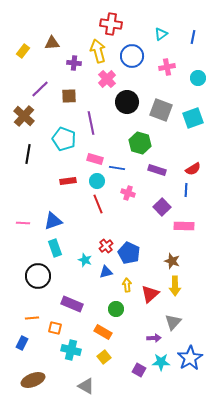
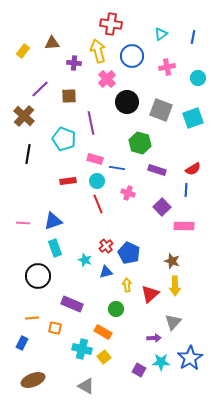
cyan cross at (71, 350): moved 11 px right, 1 px up
